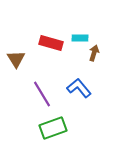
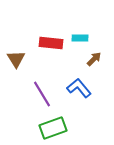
red rectangle: rotated 10 degrees counterclockwise
brown arrow: moved 6 px down; rotated 28 degrees clockwise
